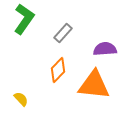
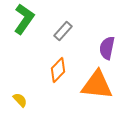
gray rectangle: moved 2 px up
purple semicircle: moved 2 px right, 1 px up; rotated 75 degrees counterclockwise
orange triangle: moved 3 px right
yellow semicircle: moved 1 px left, 1 px down
